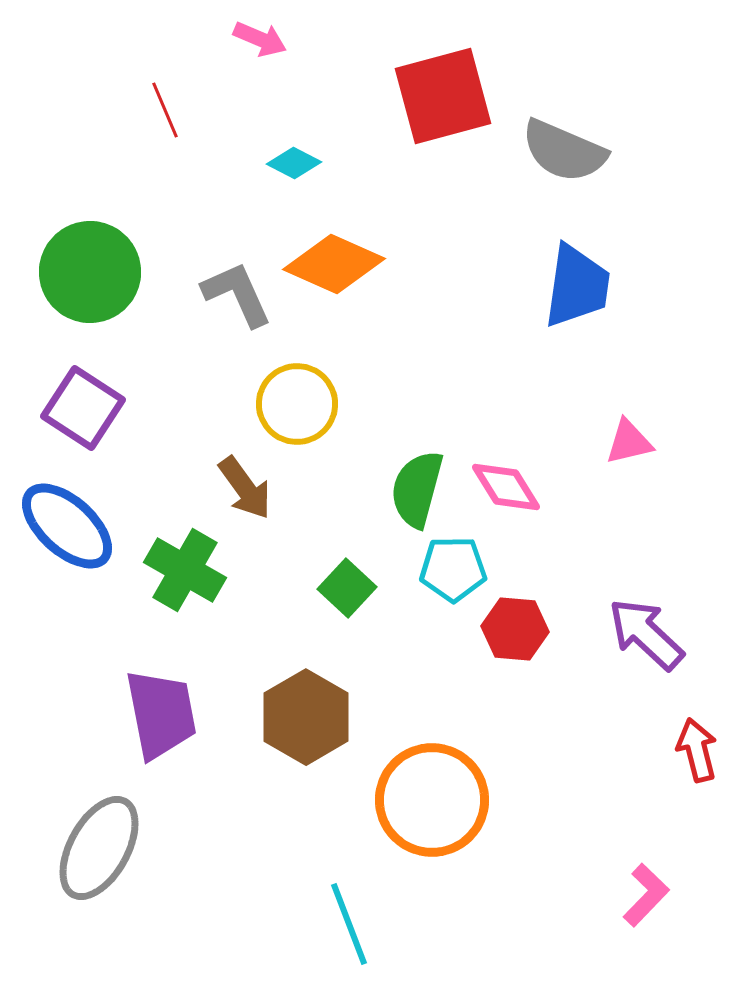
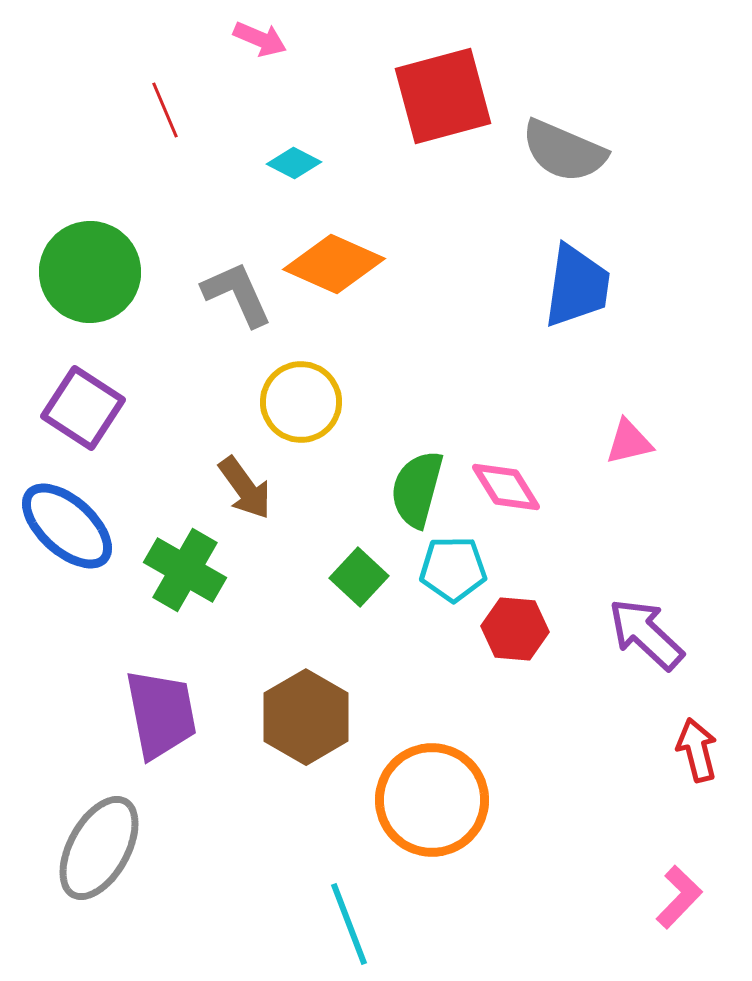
yellow circle: moved 4 px right, 2 px up
green square: moved 12 px right, 11 px up
pink L-shape: moved 33 px right, 2 px down
